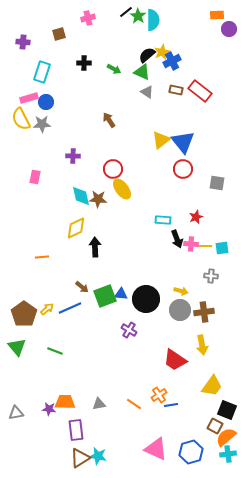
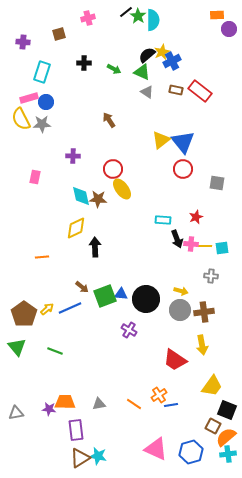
brown square at (215, 426): moved 2 px left
